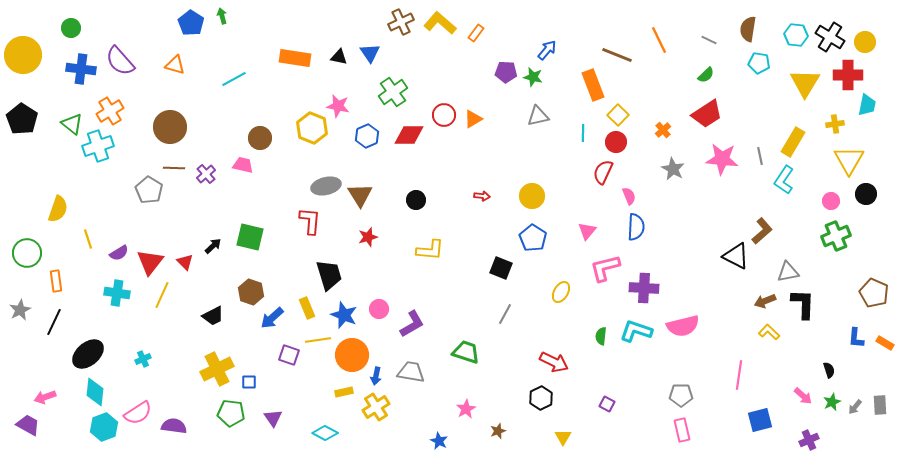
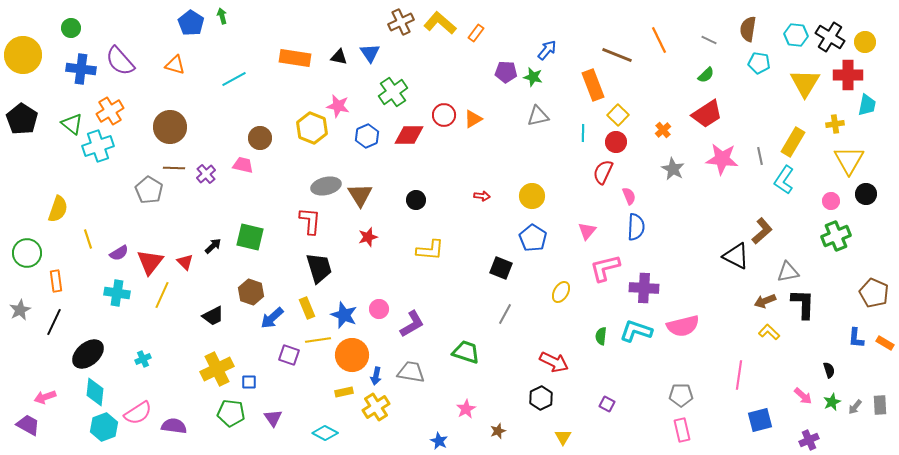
black trapezoid at (329, 275): moved 10 px left, 7 px up
